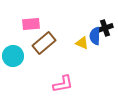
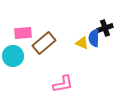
pink rectangle: moved 8 px left, 9 px down
blue semicircle: moved 1 px left, 2 px down
